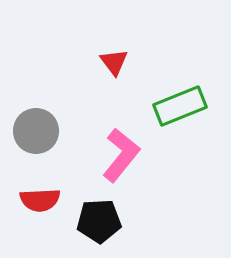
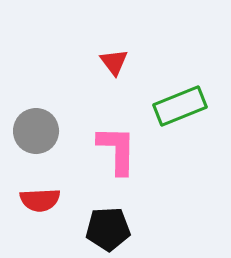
pink L-shape: moved 4 px left, 5 px up; rotated 38 degrees counterclockwise
black pentagon: moved 9 px right, 8 px down
